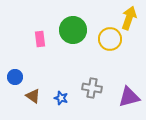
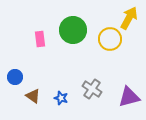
yellow arrow: rotated 10 degrees clockwise
gray cross: moved 1 px down; rotated 24 degrees clockwise
